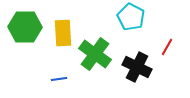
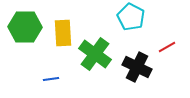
red line: rotated 30 degrees clockwise
blue line: moved 8 px left
